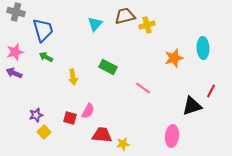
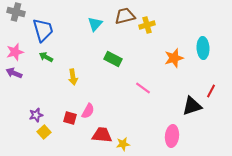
green rectangle: moved 5 px right, 8 px up
